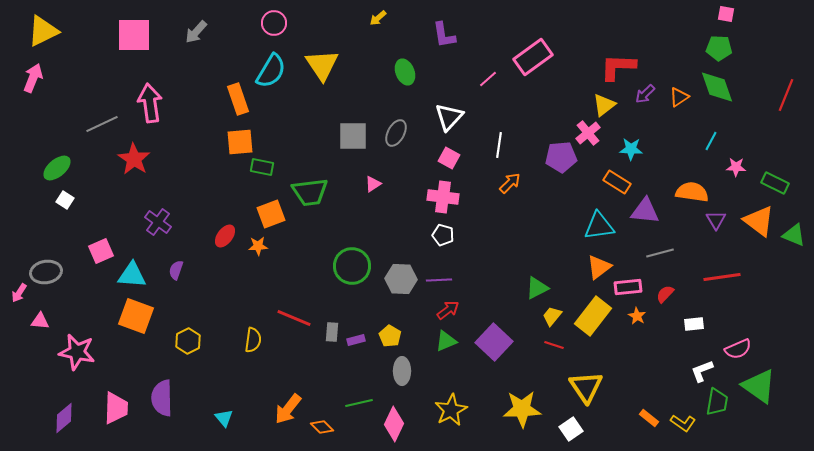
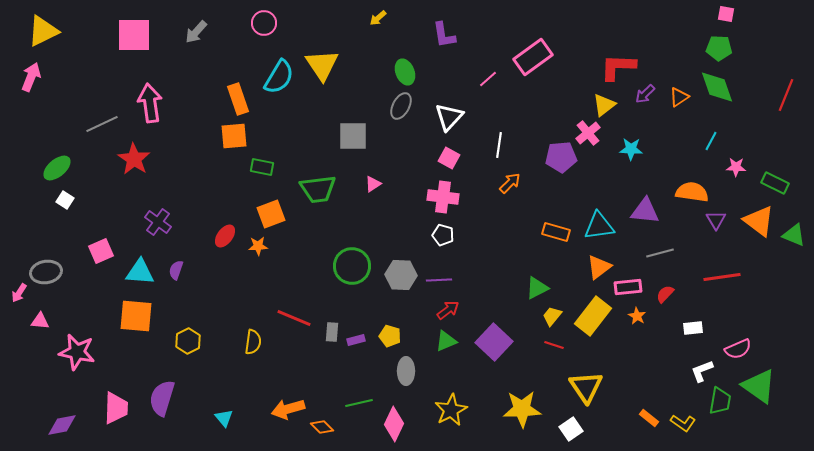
pink circle at (274, 23): moved 10 px left
cyan semicircle at (271, 71): moved 8 px right, 6 px down
pink arrow at (33, 78): moved 2 px left, 1 px up
gray ellipse at (396, 133): moved 5 px right, 27 px up
orange square at (240, 142): moved 6 px left, 6 px up
orange rectangle at (617, 182): moved 61 px left, 50 px down; rotated 16 degrees counterclockwise
green trapezoid at (310, 192): moved 8 px right, 3 px up
cyan triangle at (132, 275): moved 8 px right, 3 px up
gray hexagon at (401, 279): moved 4 px up
orange square at (136, 316): rotated 15 degrees counterclockwise
white rectangle at (694, 324): moved 1 px left, 4 px down
yellow pentagon at (390, 336): rotated 15 degrees counterclockwise
yellow semicircle at (253, 340): moved 2 px down
gray ellipse at (402, 371): moved 4 px right
purple semicircle at (162, 398): rotated 18 degrees clockwise
green trapezoid at (717, 402): moved 3 px right, 1 px up
orange arrow at (288, 409): rotated 36 degrees clockwise
purple diamond at (64, 418): moved 2 px left, 7 px down; rotated 28 degrees clockwise
